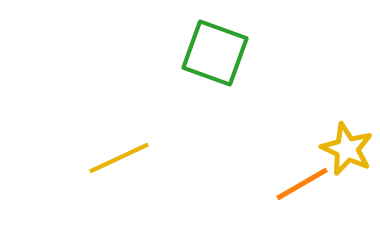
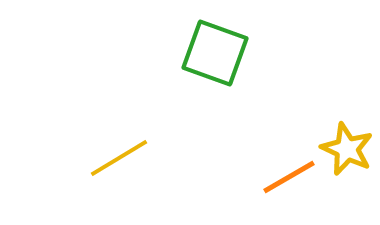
yellow line: rotated 6 degrees counterclockwise
orange line: moved 13 px left, 7 px up
